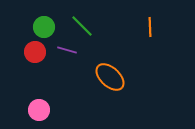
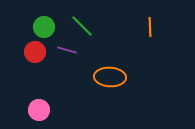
orange ellipse: rotated 40 degrees counterclockwise
